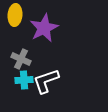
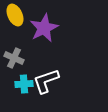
yellow ellipse: rotated 30 degrees counterclockwise
gray cross: moved 7 px left, 1 px up
cyan cross: moved 4 px down
